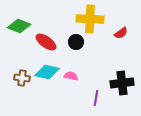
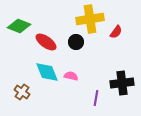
yellow cross: rotated 12 degrees counterclockwise
red semicircle: moved 5 px left, 1 px up; rotated 16 degrees counterclockwise
cyan diamond: rotated 55 degrees clockwise
brown cross: moved 14 px down; rotated 28 degrees clockwise
